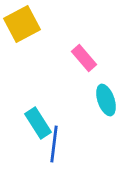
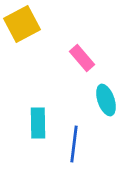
pink rectangle: moved 2 px left
cyan rectangle: rotated 32 degrees clockwise
blue line: moved 20 px right
